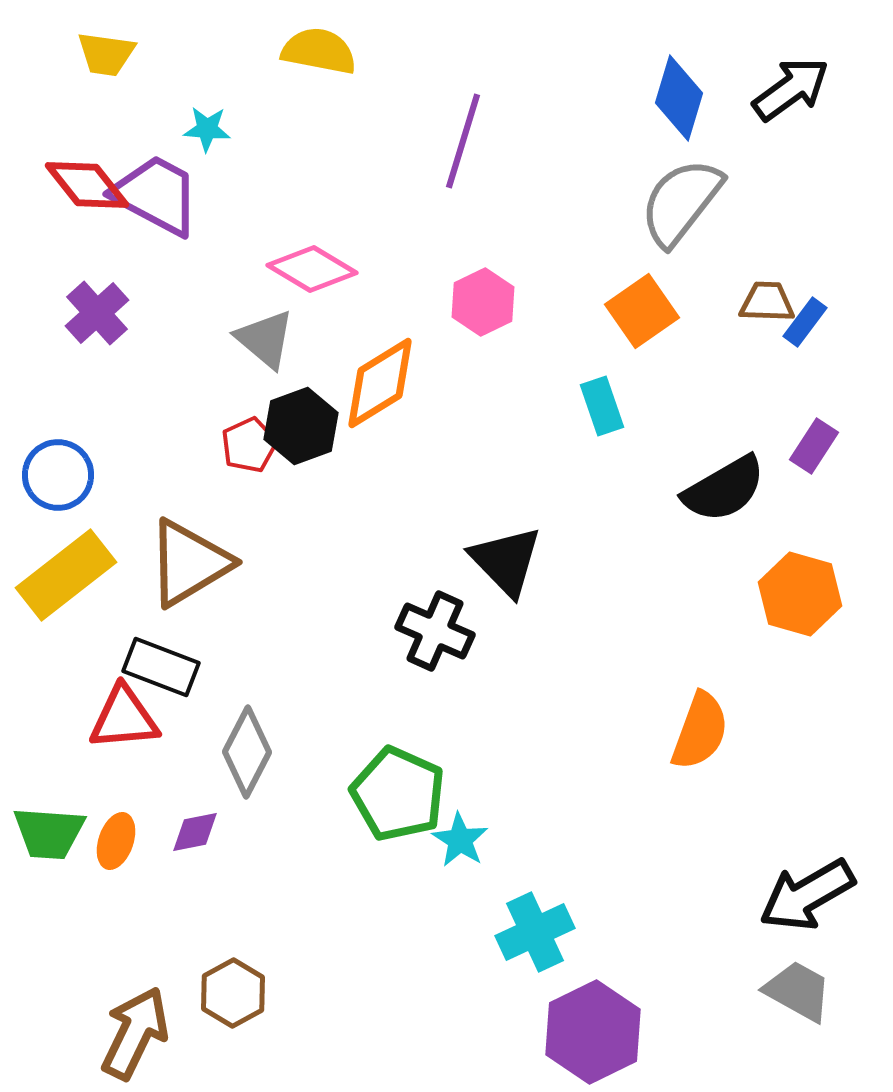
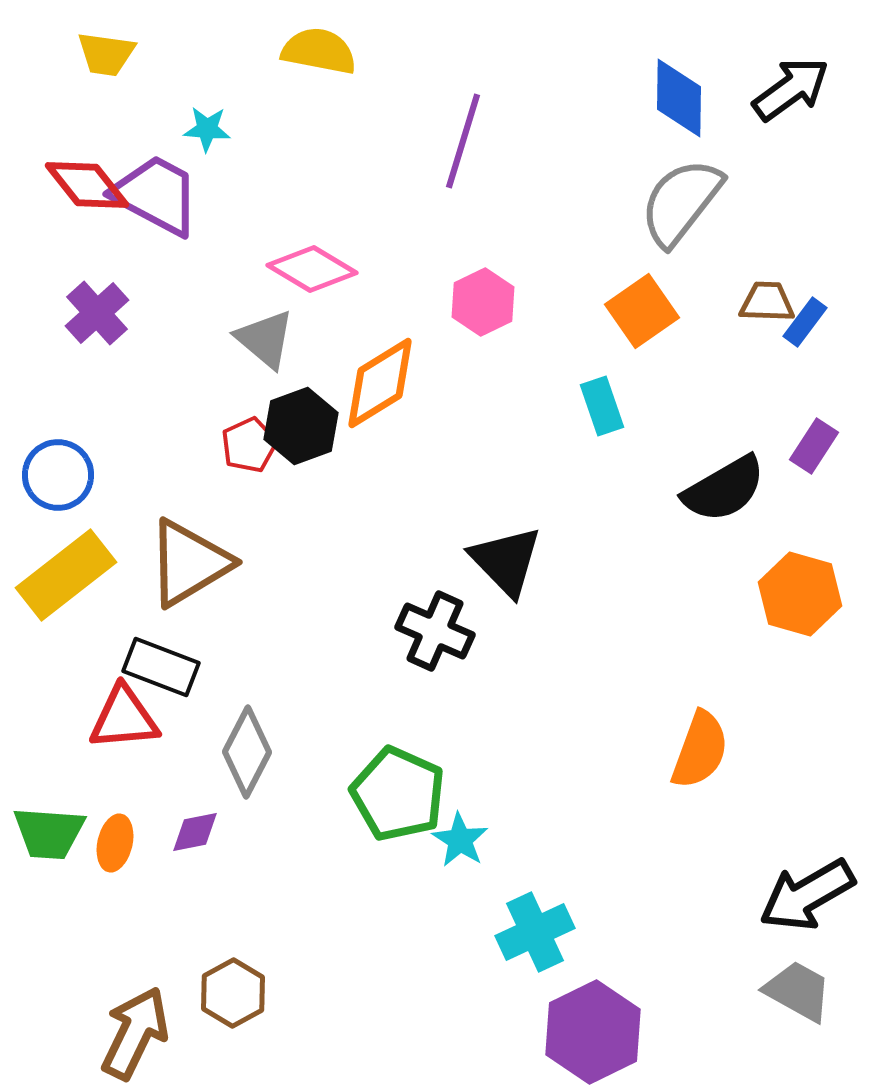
blue diamond at (679, 98): rotated 16 degrees counterclockwise
orange semicircle at (700, 731): moved 19 px down
orange ellipse at (116, 841): moved 1 px left, 2 px down; rotated 6 degrees counterclockwise
